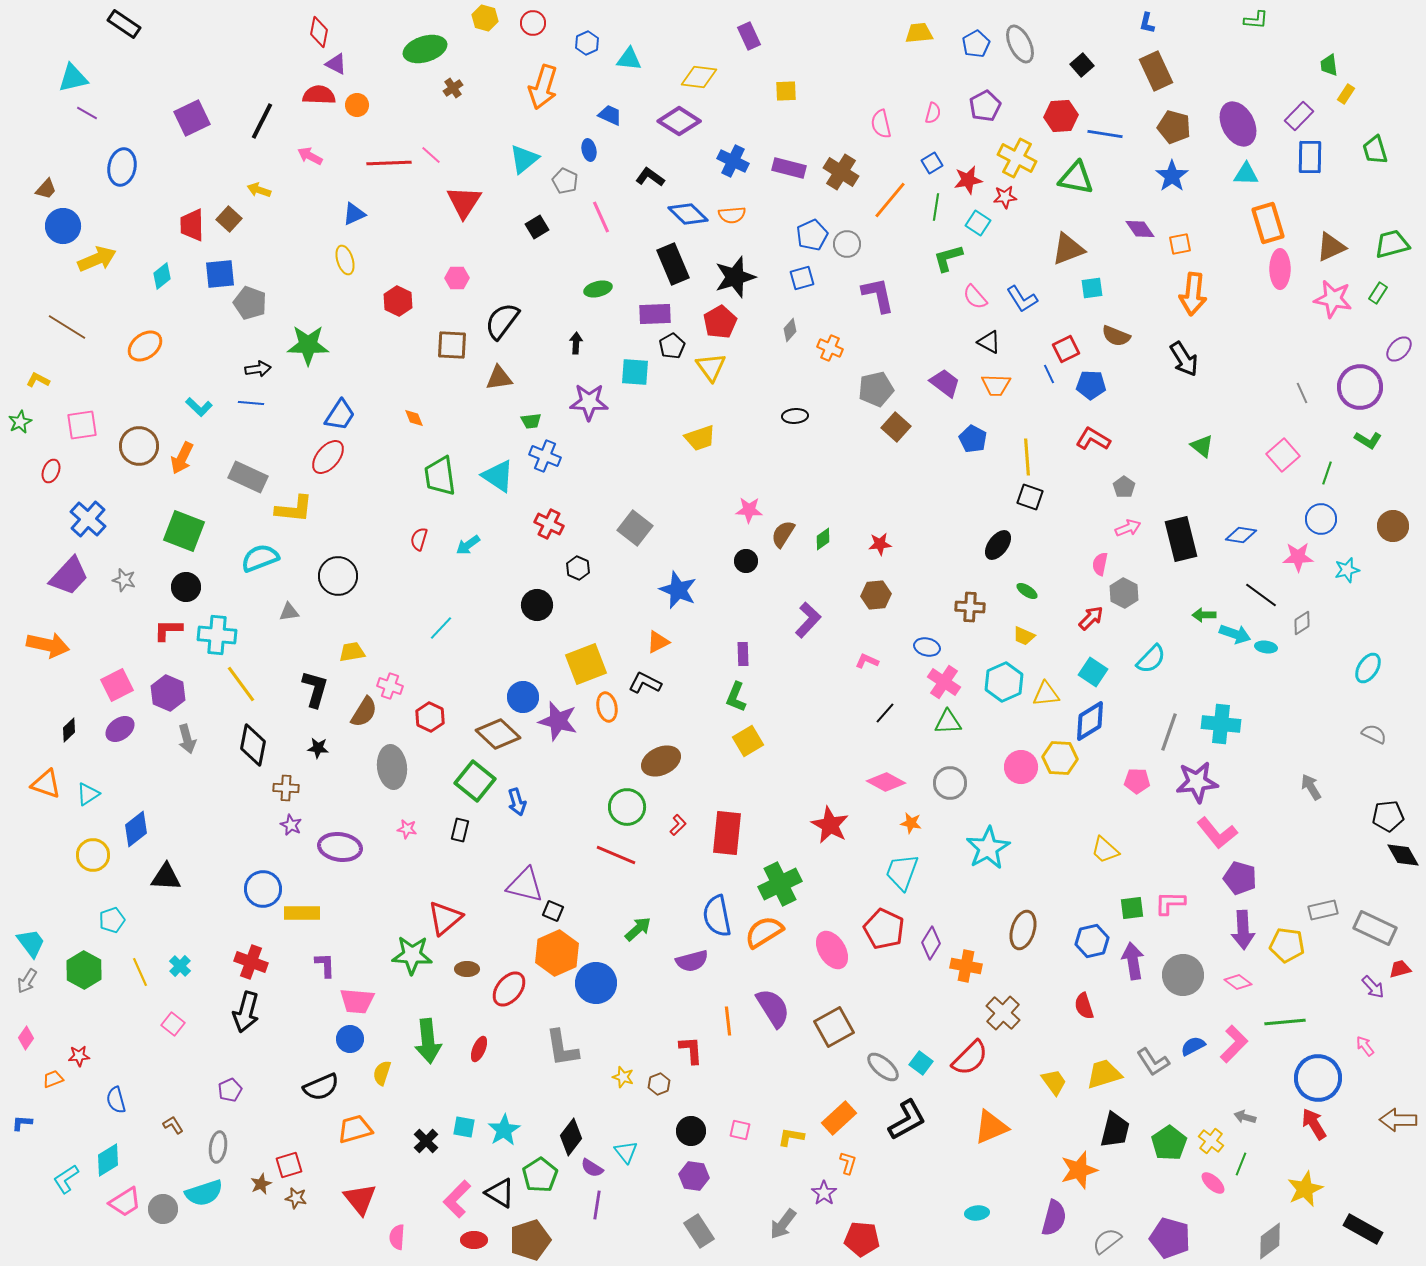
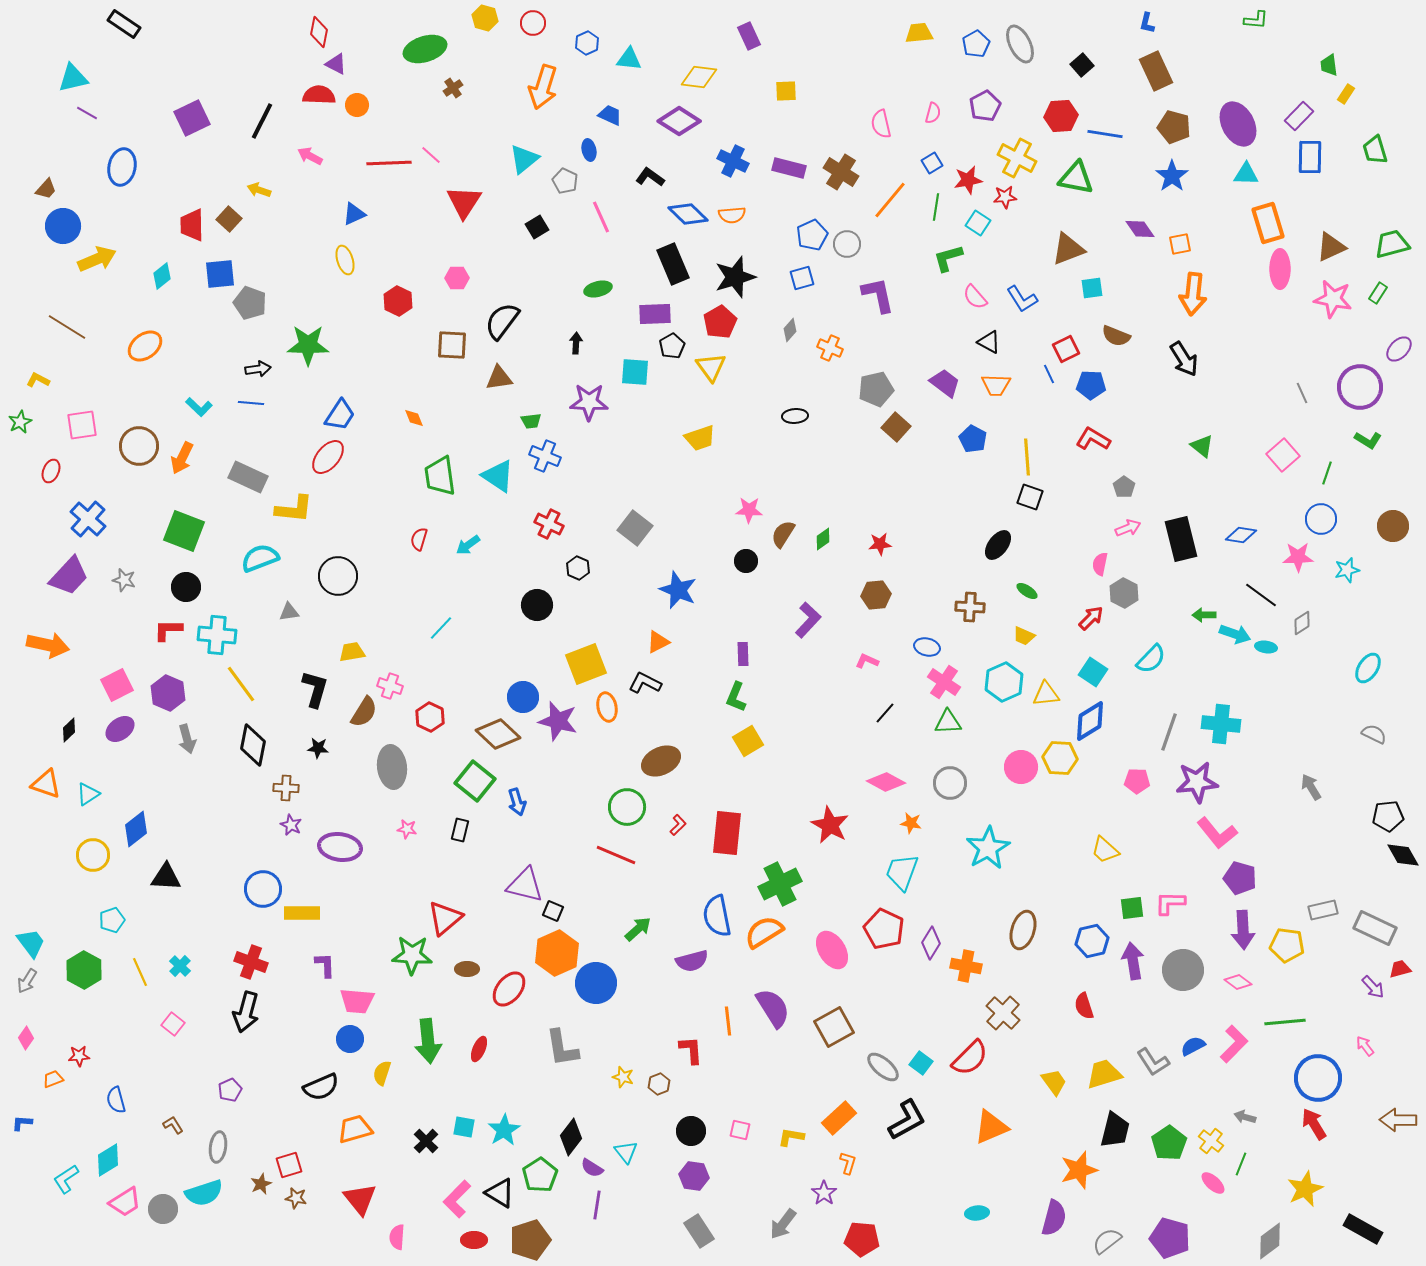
gray circle at (1183, 975): moved 5 px up
